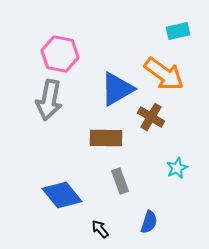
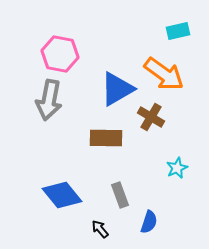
gray rectangle: moved 14 px down
